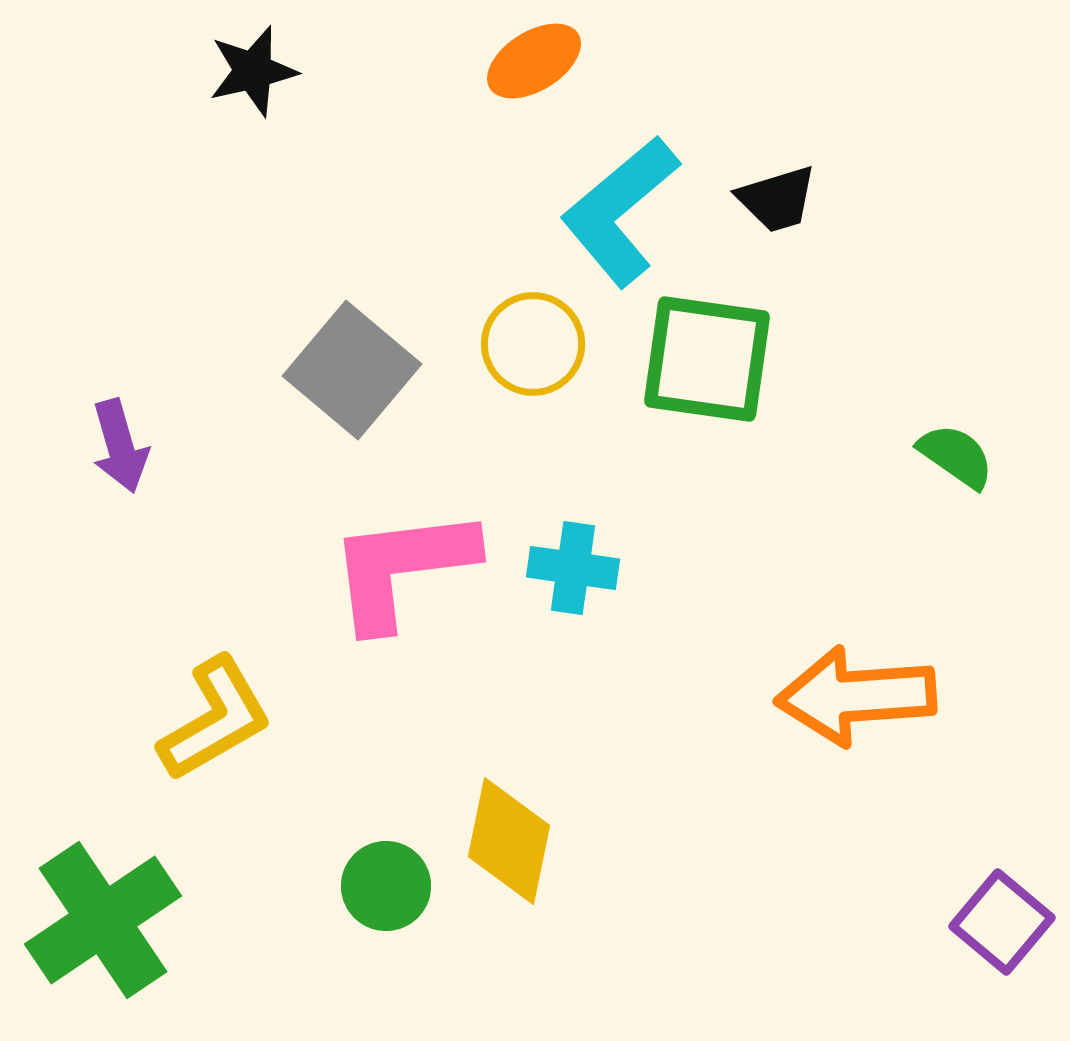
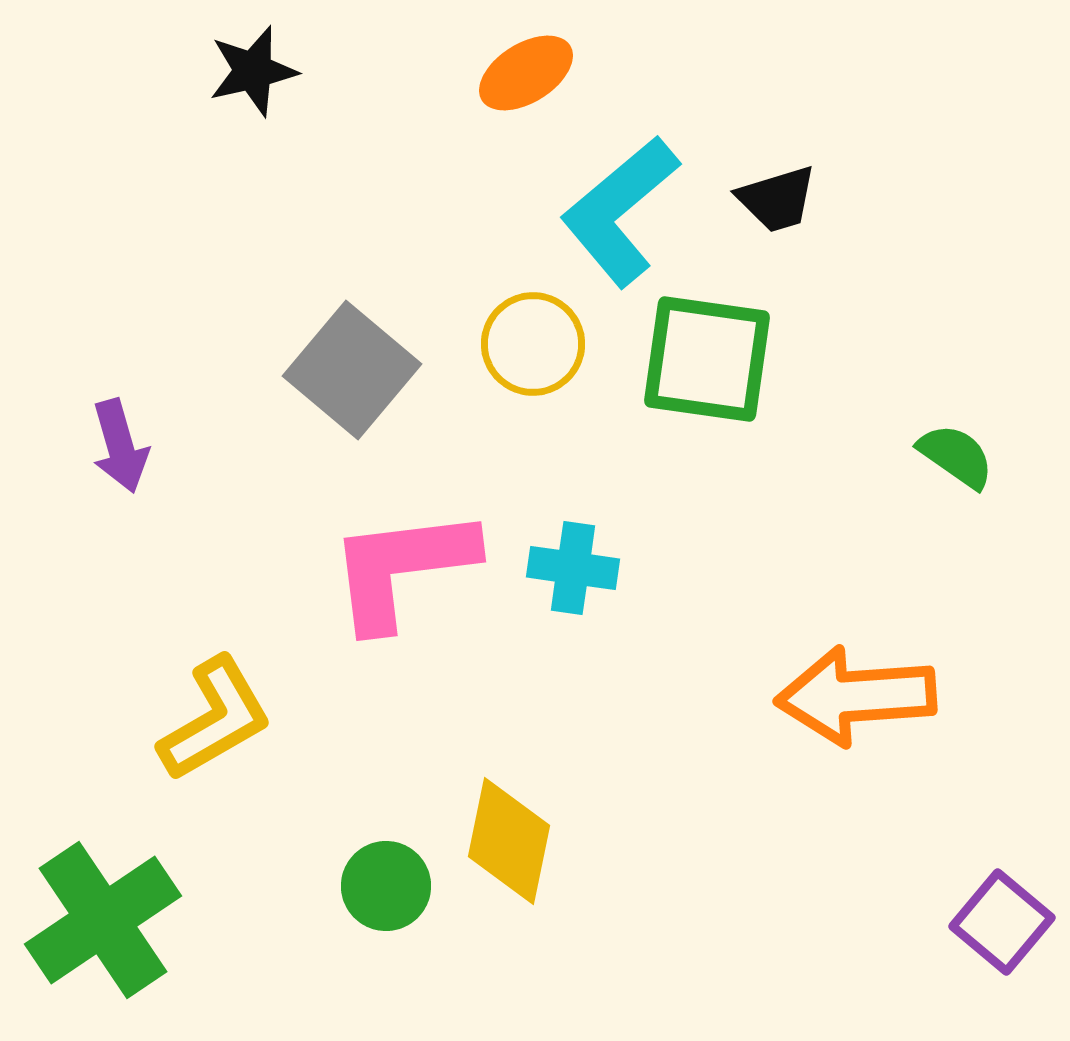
orange ellipse: moved 8 px left, 12 px down
